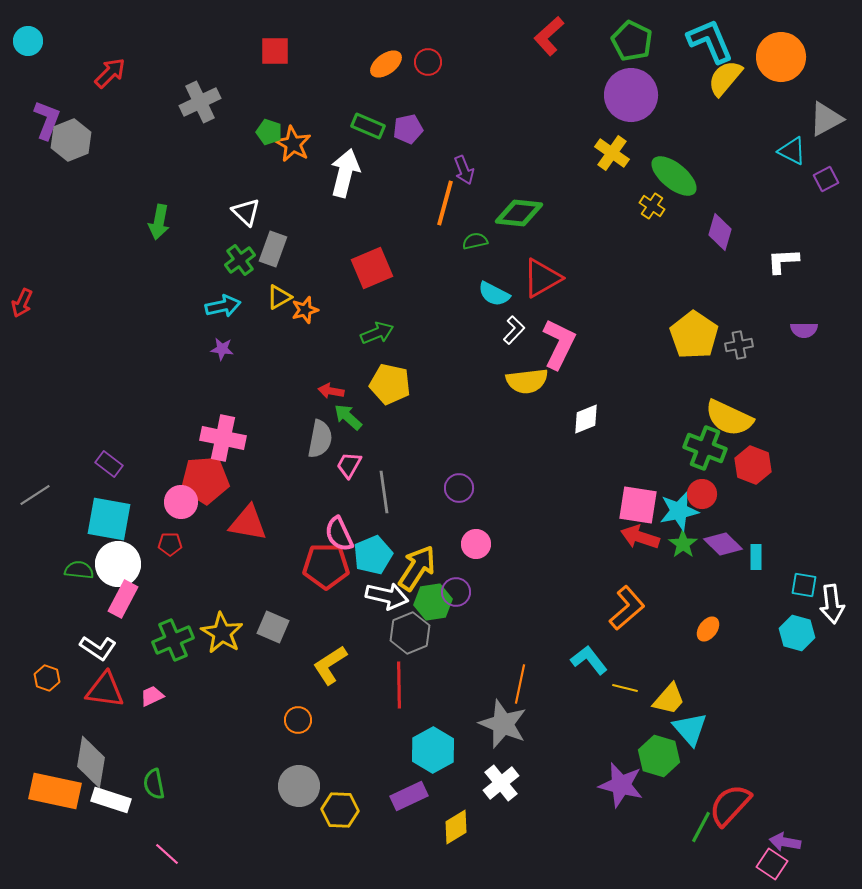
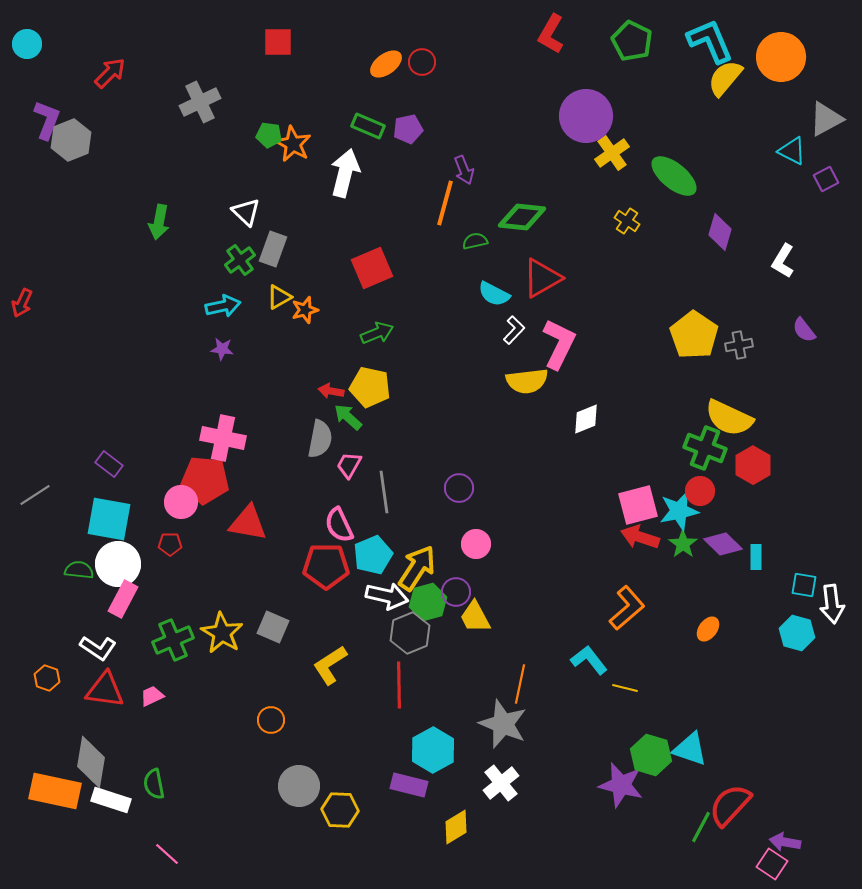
red L-shape at (549, 36): moved 2 px right, 2 px up; rotated 18 degrees counterclockwise
cyan circle at (28, 41): moved 1 px left, 3 px down
red square at (275, 51): moved 3 px right, 9 px up
red circle at (428, 62): moved 6 px left
purple circle at (631, 95): moved 45 px left, 21 px down
green pentagon at (269, 132): moved 3 px down; rotated 10 degrees counterclockwise
yellow cross at (612, 153): rotated 20 degrees clockwise
yellow cross at (652, 206): moved 25 px left, 15 px down
green diamond at (519, 213): moved 3 px right, 4 px down
white L-shape at (783, 261): rotated 56 degrees counterclockwise
purple semicircle at (804, 330): rotated 52 degrees clockwise
yellow pentagon at (390, 384): moved 20 px left, 3 px down
red hexagon at (753, 465): rotated 9 degrees clockwise
red pentagon at (205, 480): rotated 9 degrees clockwise
red circle at (702, 494): moved 2 px left, 3 px up
pink square at (638, 505): rotated 24 degrees counterclockwise
pink semicircle at (339, 534): moved 9 px up
green hexagon at (433, 602): moved 5 px left; rotated 6 degrees counterclockwise
yellow trapezoid at (669, 699): moved 194 px left, 82 px up; rotated 111 degrees clockwise
orange circle at (298, 720): moved 27 px left
cyan triangle at (690, 729): moved 20 px down; rotated 30 degrees counterclockwise
green hexagon at (659, 756): moved 8 px left, 1 px up
purple rectangle at (409, 796): moved 11 px up; rotated 39 degrees clockwise
